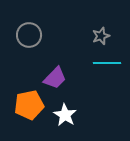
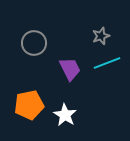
gray circle: moved 5 px right, 8 px down
cyan line: rotated 20 degrees counterclockwise
purple trapezoid: moved 15 px right, 9 px up; rotated 70 degrees counterclockwise
